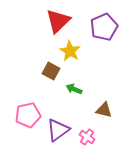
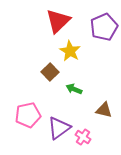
brown square: moved 1 px left, 1 px down; rotated 18 degrees clockwise
purple triangle: moved 1 px right, 2 px up
pink cross: moved 4 px left
